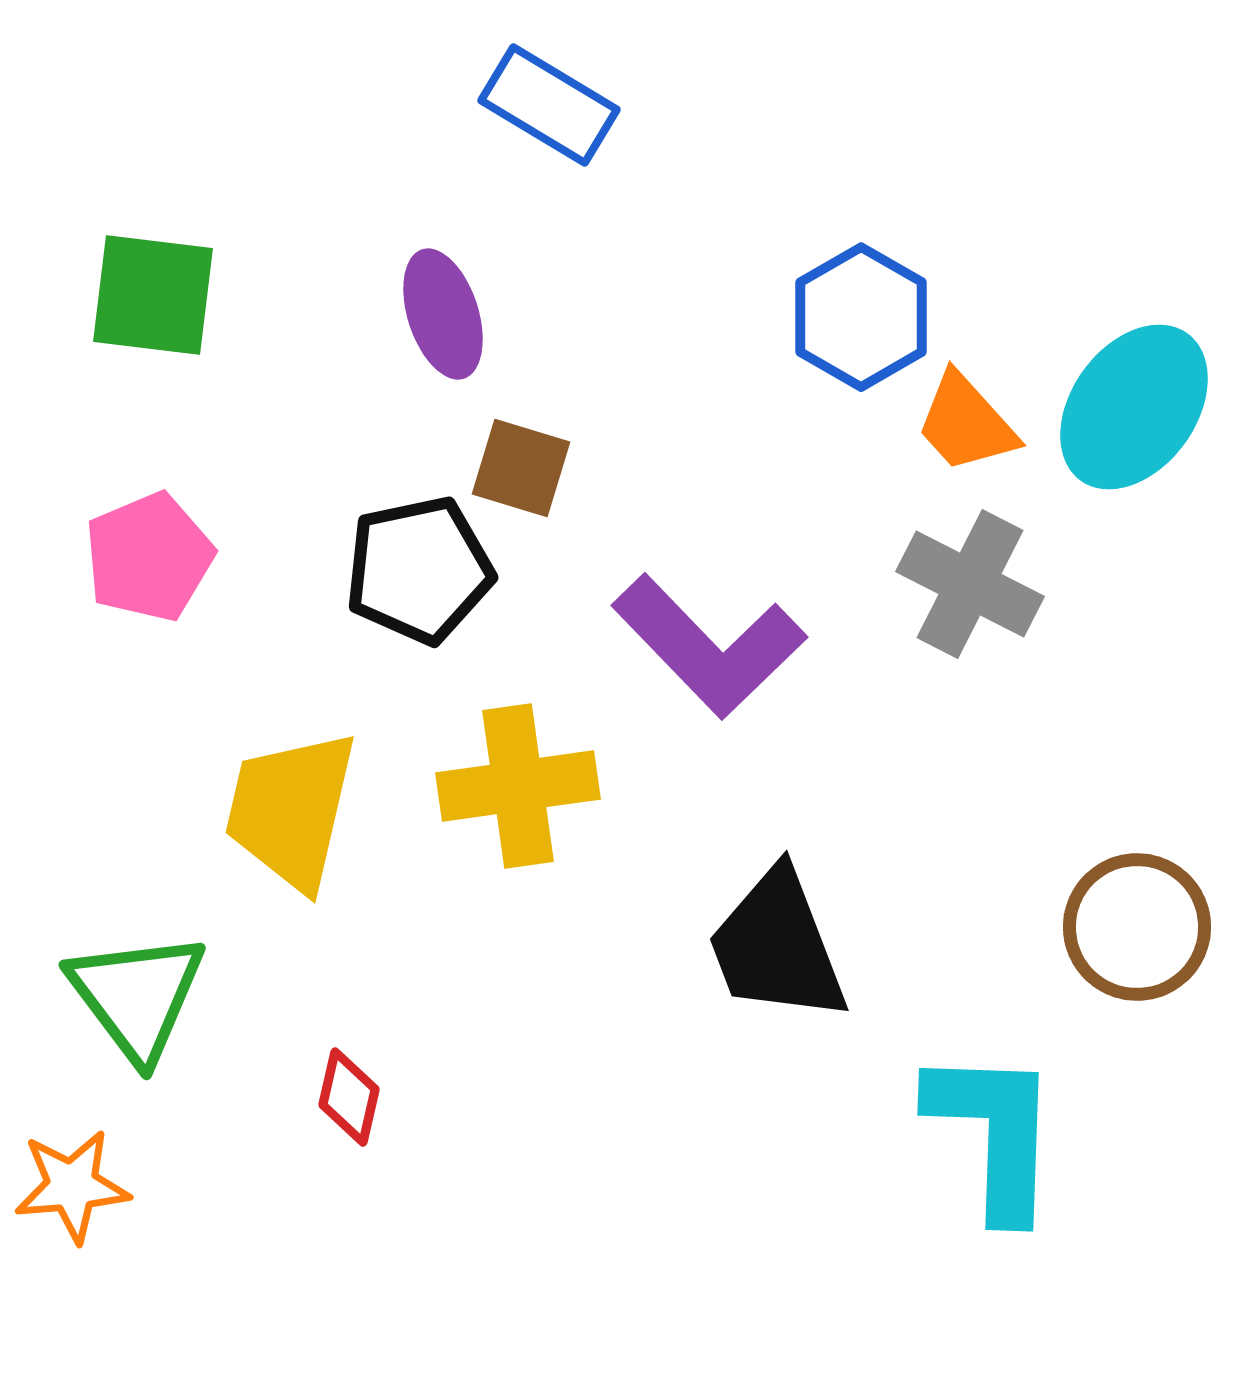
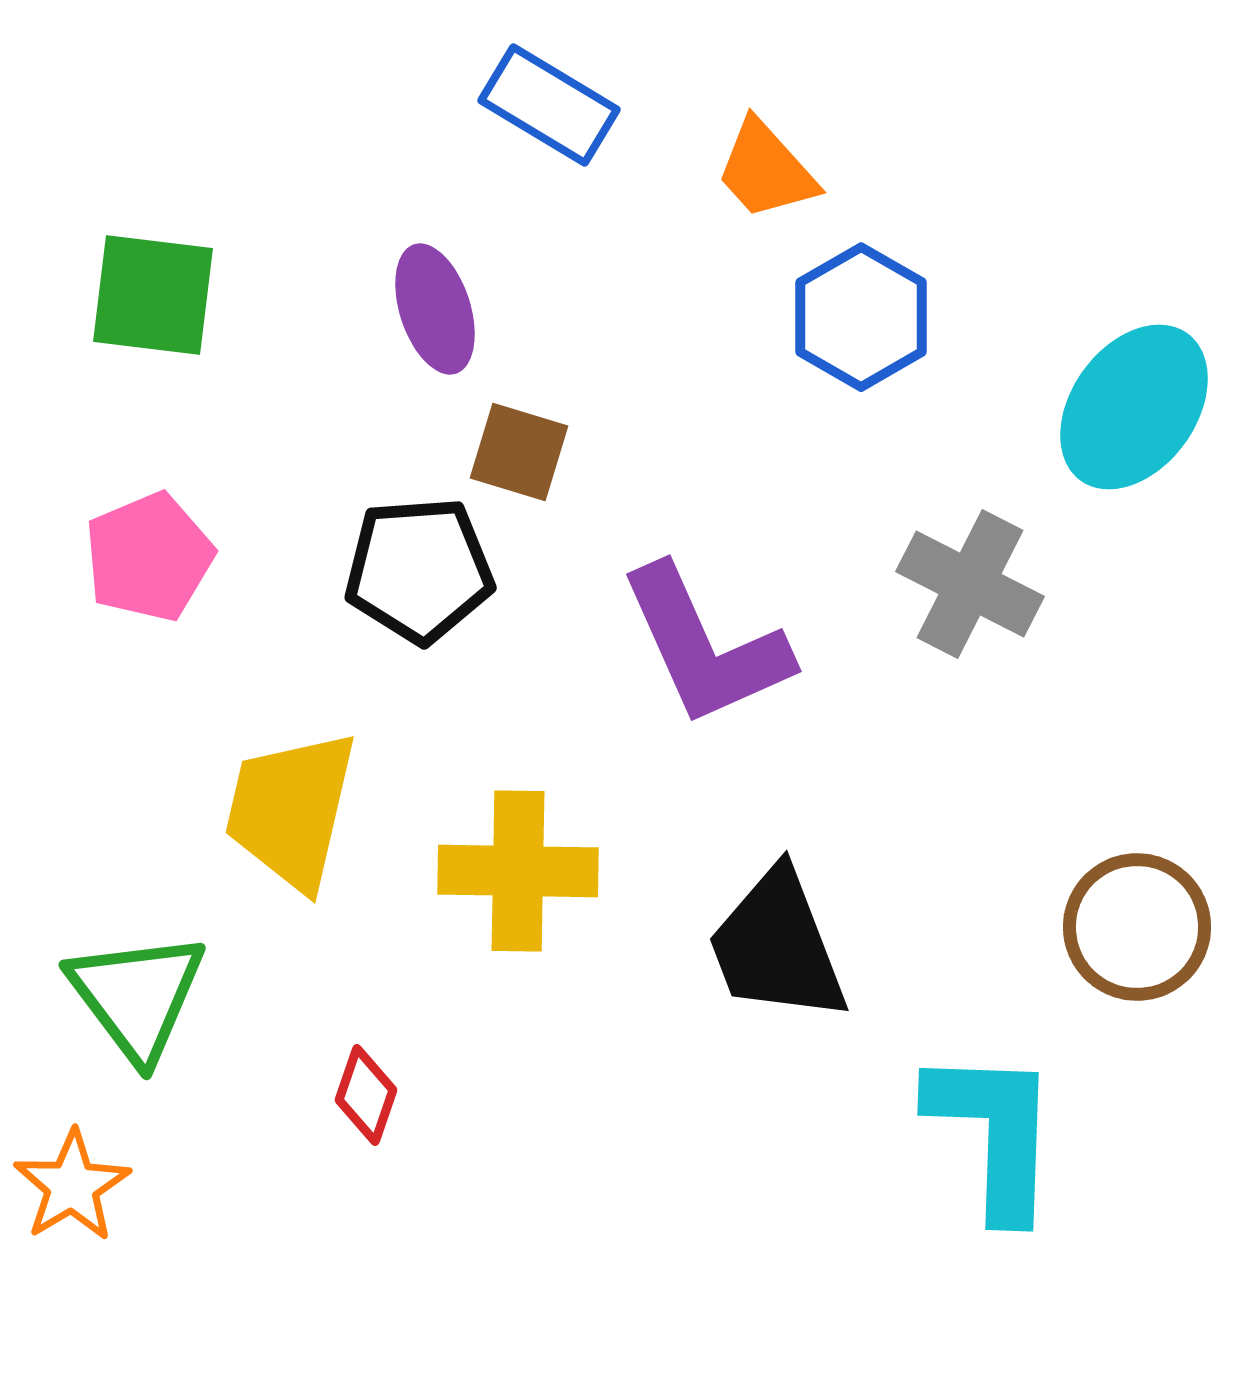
purple ellipse: moved 8 px left, 5 px up
orange trapezoid: moved 200 px left, 253 px up
brown square: moved 2 px left, 16 px up
black pentagon: rotated 8 degrees clockwise
purple L-shape: moved 4 px left; rotated 20 degrees clockwise
yellow cross: moved 85 px down; rotated 9 degrees clockwise
red diamond: moved 17 px right, 2 px up; rotated 6 degrees clockwise
orange star: rotated 26 degrees counterclockwise
